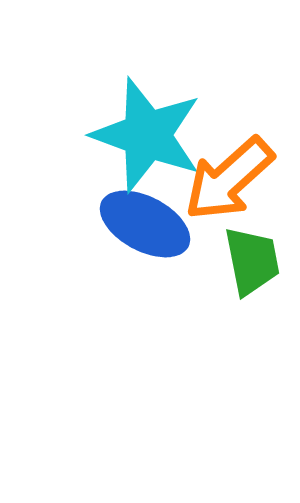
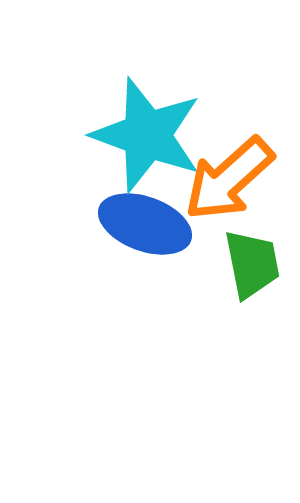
blue ellipse: rotated 8 degrees counterclockwise
green trapezoid: moved 3 px down
